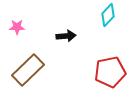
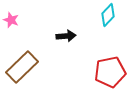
pink star: moved 6 px left, 7 px up; rotated 21 degrees clockwise
brown rectangle: moved 6 px left, 3 px up
